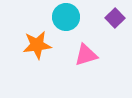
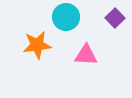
pink triangle: rotated 20 degrees clockwise
